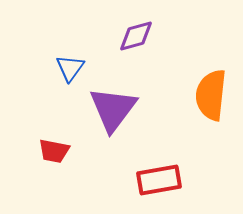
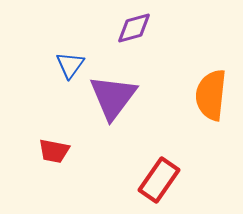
purple diamond: moved 2 px left, 8 px up
blue triangle: moved 3 px up
purple triangle: moved 12 px up
red rectangle: rotated 45 degrees counterclockwise
